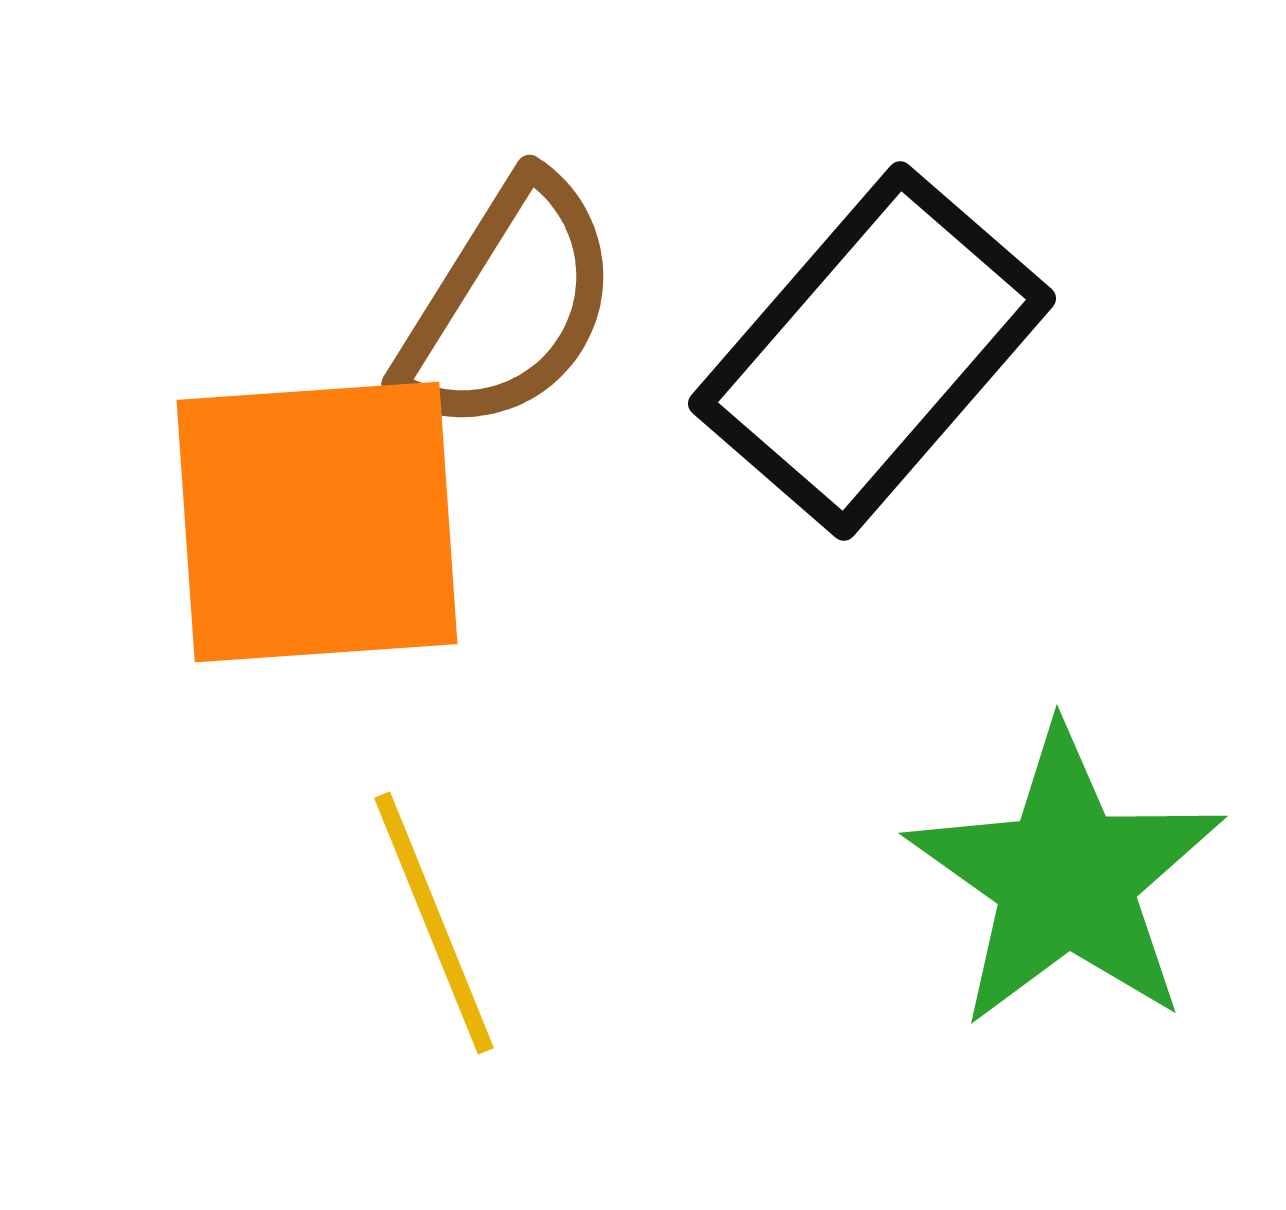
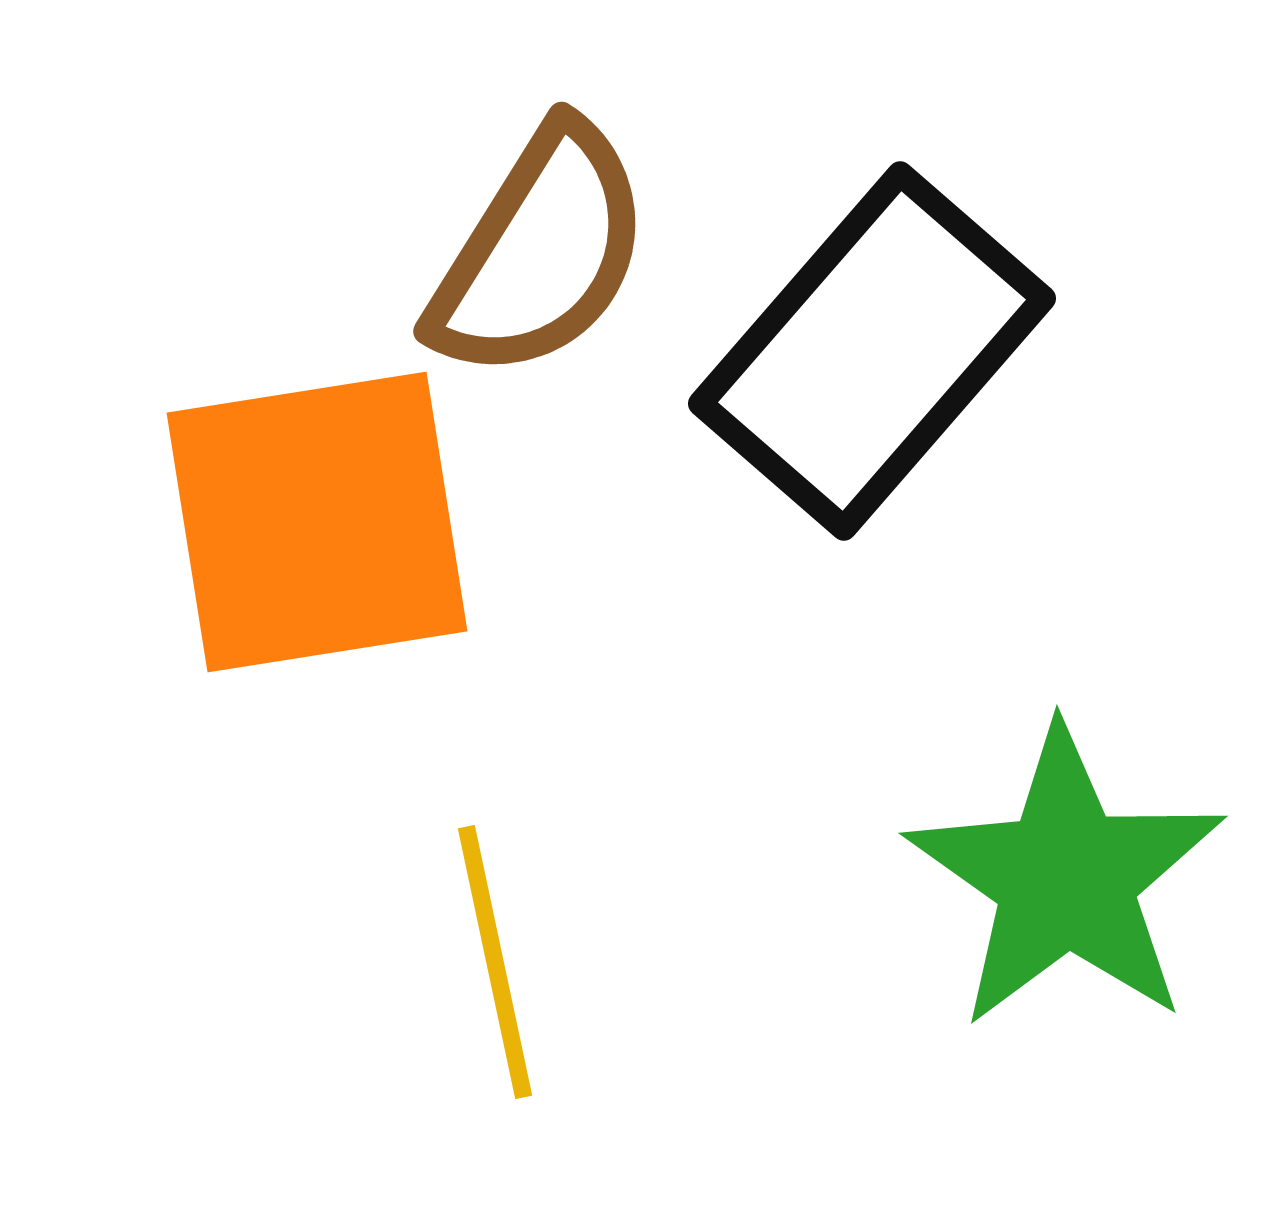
brown semicircle: moved 32 px right, 53 px up
orange square: rotated 5 degrees counterclockwise
yellow line: moved 61 px right, 39 px down; rotated 10 degrees clockwise
